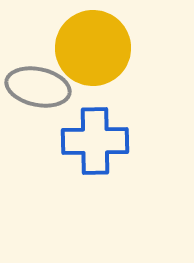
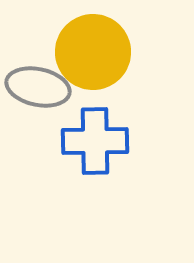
yellow circle: moved 4 px down
